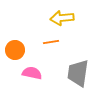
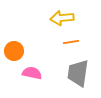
orange line: moved 20 px right
orange circle: moved 1 px left, 1 px down
